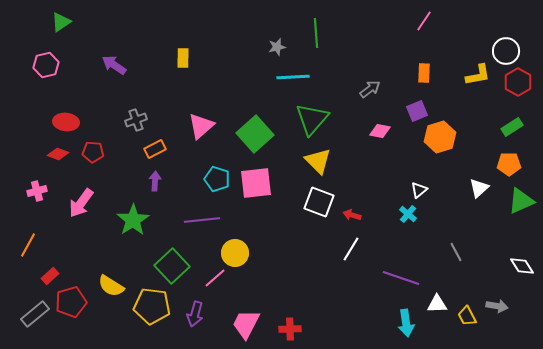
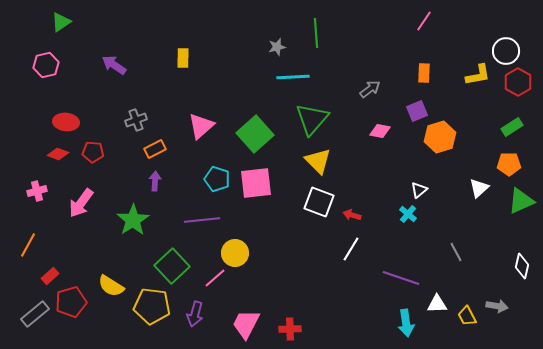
white diamond at (522, 266): rotated 45 degrees clockwise
